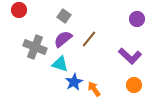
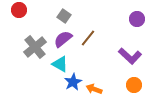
brown line: moved 1 px left, 1 px up
gray cross: rotated 30 degrees clockwise
cyan triangle: rotated 12 degrees clockwise
blue star: moved 1 px left
orange arrow: rotated 35 degrees counterclockwise
